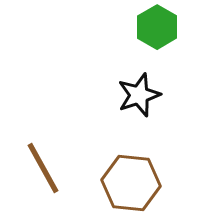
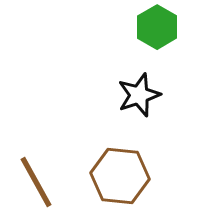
brown line: moved 7 px left, 14 px down
brown hexagon: moved 11 px left, 7 px up
